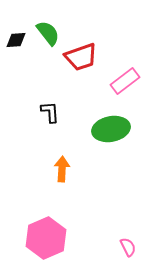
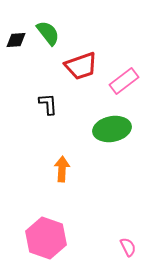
red trapezoid: moved 9 px down
pink rectangle: moved 1 px left
black L-shape: moved 2 px left, 8 px up
green ellipse: moved 1 px right
pink hexagon: rotated 18 degrees counterclockwise
